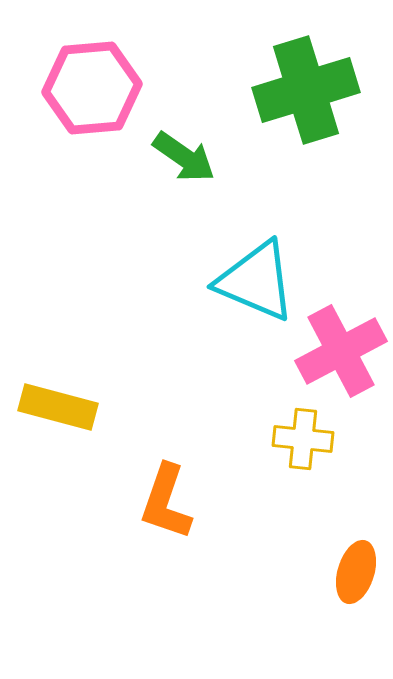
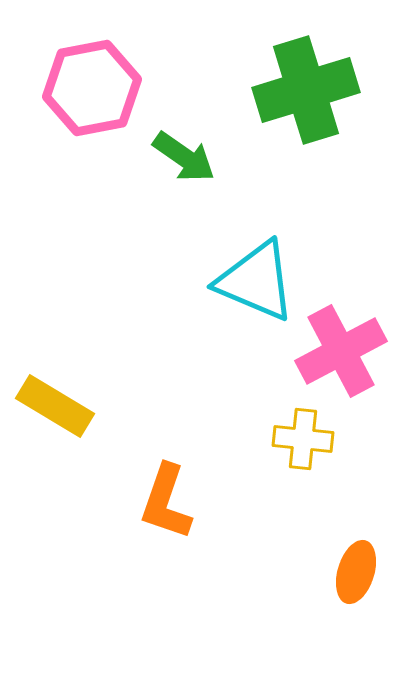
pink hexagon: rotated 6 degrees counterclockwise
yellow rectangle: moved 3 px left, 1 px up; rotated 16 degrees clockwise
